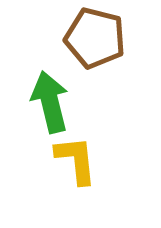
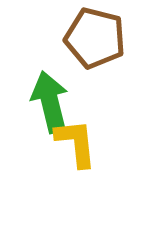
yellow L-shape: moved 17 px up
